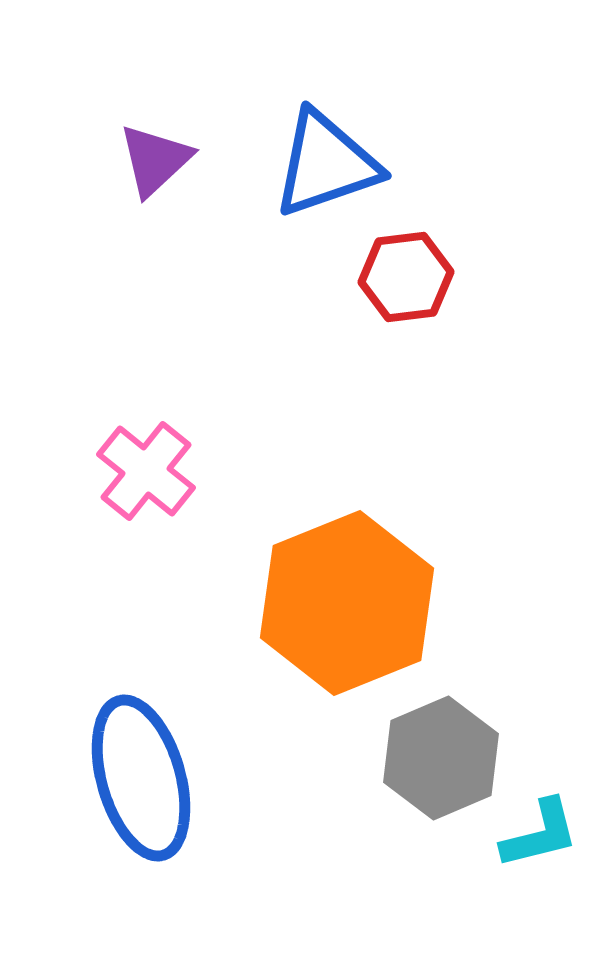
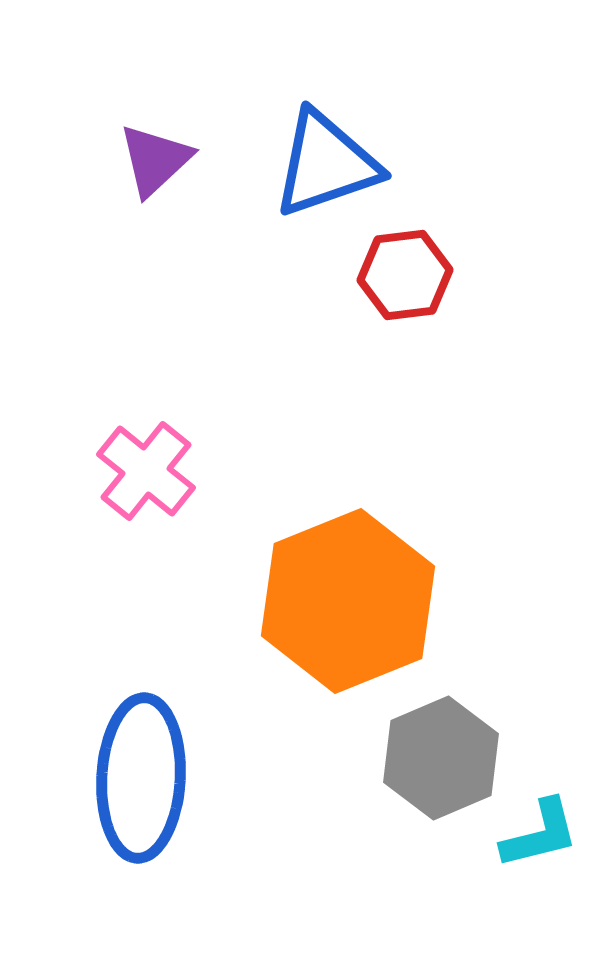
red hexagon: moved 1 px left, 2 px up
orange hexagon: moved 1 px right, 2 px up
blue ellipse: rotated 19 degrees clockwise
